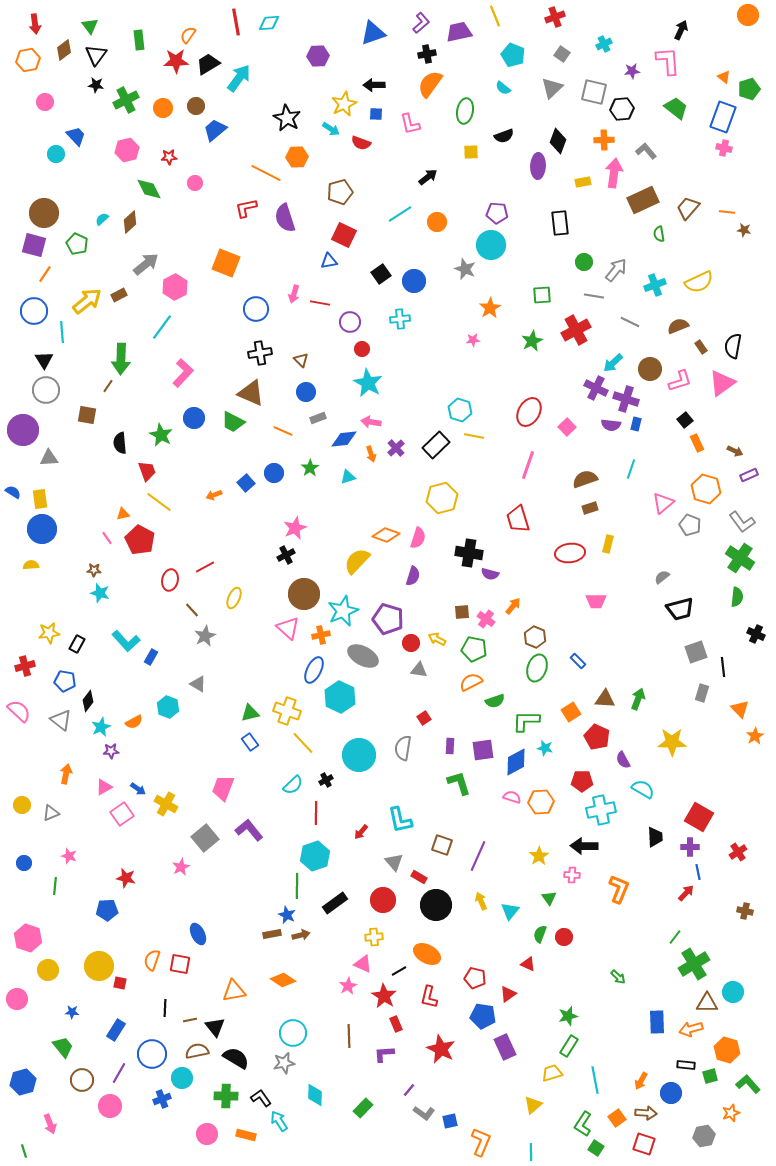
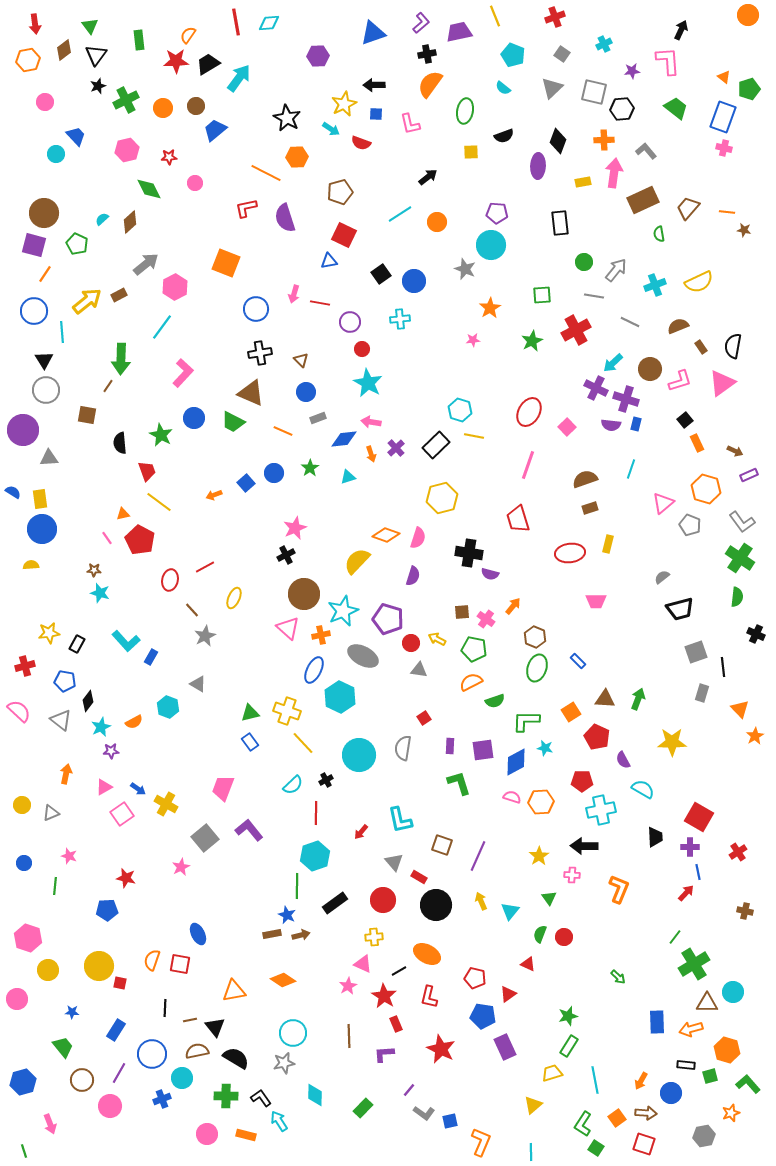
black star at (96, 85): moved 2 px right, 1 px down; rotated 28 degrees counterclockwise
